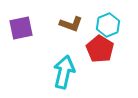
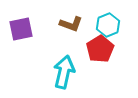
purple square: moved 1 px down
red pentagon: rotated 8 degrees clockwise
